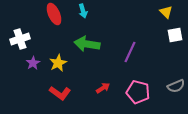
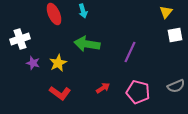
yellow triangle: rotated 24 degrees clockwise
purple star: rotated 24 degrees counterclockwise
